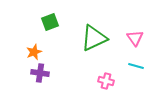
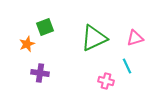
green square: moved 5 px left, 5 px down
pink triangle: rotated 48 degrees clockwise
orange star: moved 7 px left, 8 px up
cyan line: moved 9 px left; rotated 49 degrees clockwise
